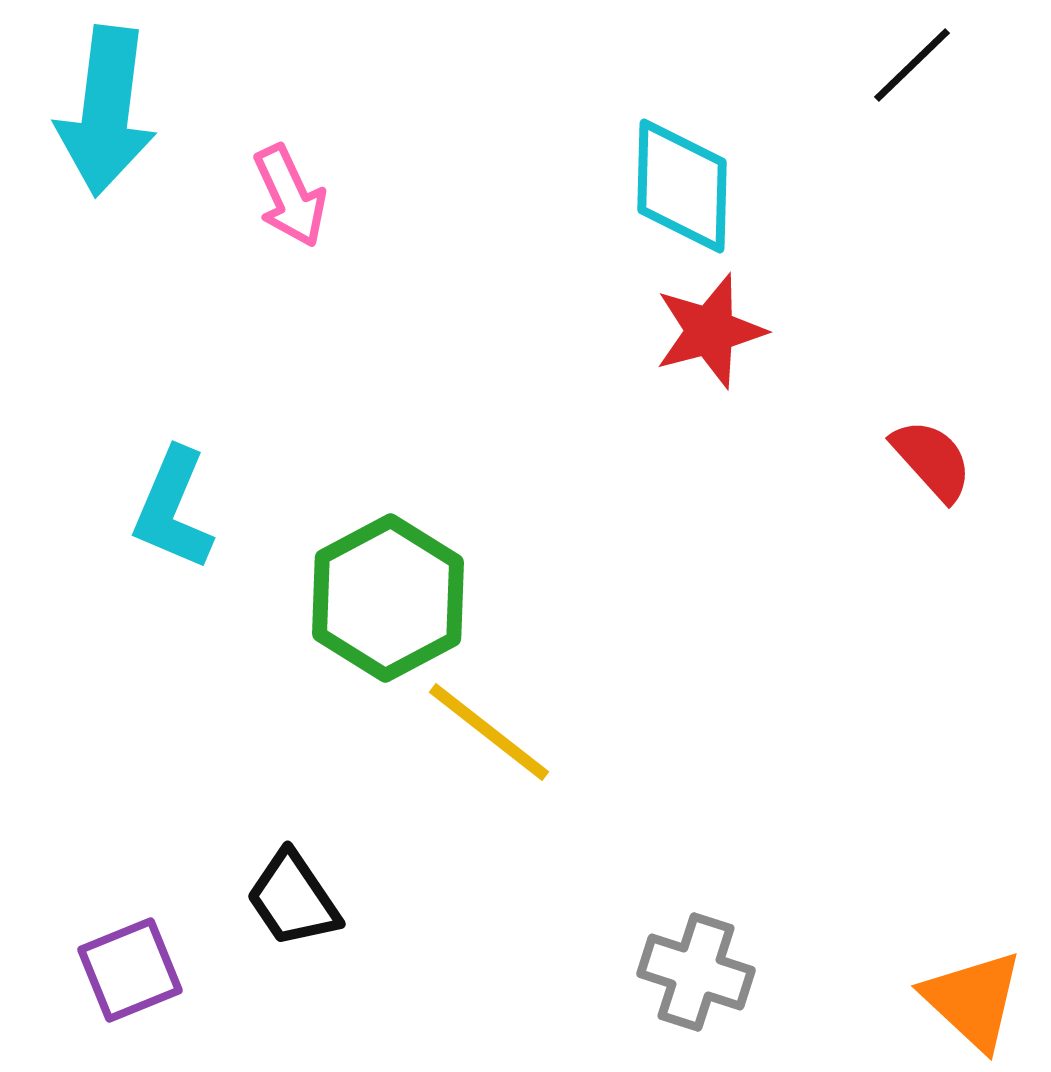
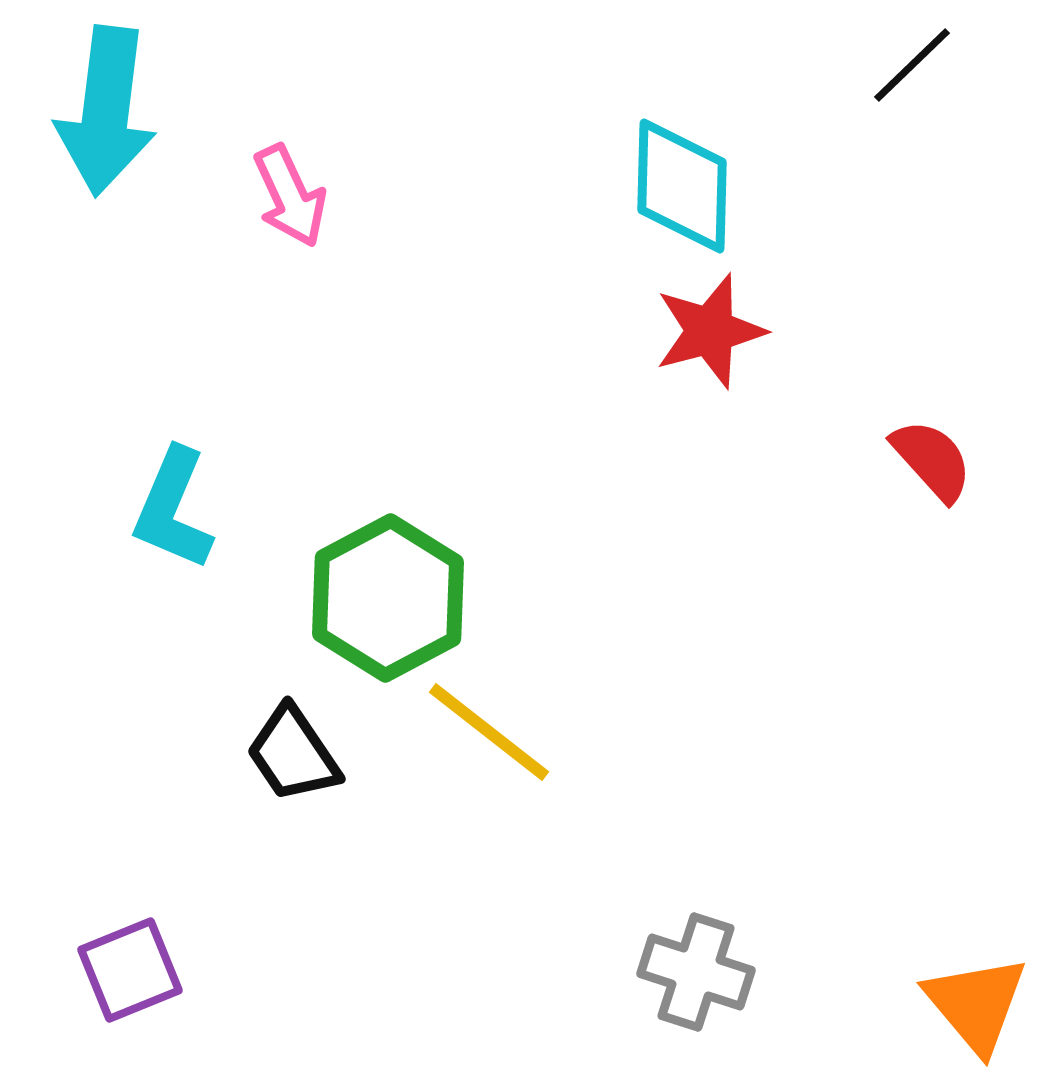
black trapezoid: moved 145 px up
orange triangle: moved 3 px right, 4 px down; rotated 7 degrees clockwise
